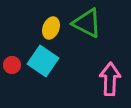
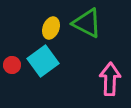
cyan square: rotated 20 degrees clockwise
